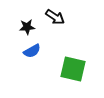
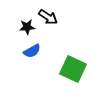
black arrow: moved 7 px left
green square: rotated 12 degrees clockwise
